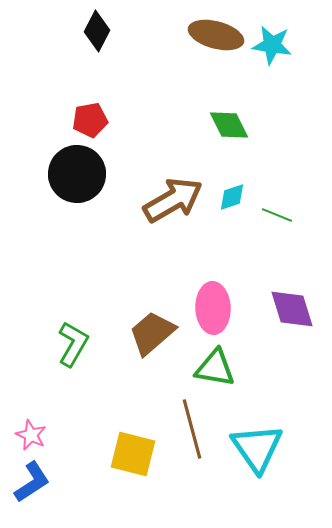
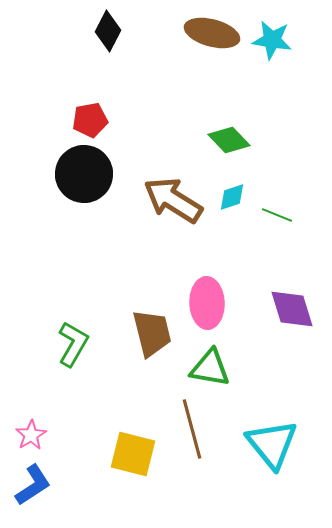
black diamond: moved 11 px right
brown ellipse: moved 4 px left, 2 px up
cyan star: moved 5 px up
green diamond: moved 15 px down; rotated 18 degrees counterclockwise
black circle: moved 7 px right
brown arrow: rotated 118 degrees counterclockwise
pink ellipse: moved 6 px left, 5 px up
brown trapezoid: rotated 117 degrees clockwise
green triangle: moved 5 px left
pink star: rotated 16 degrees clockwise
cyan triangle: moved 15 px right, 4 px up; rotated 4 degrees counterclockwise
blue L-shape: moved 1 px right, 3 px down
